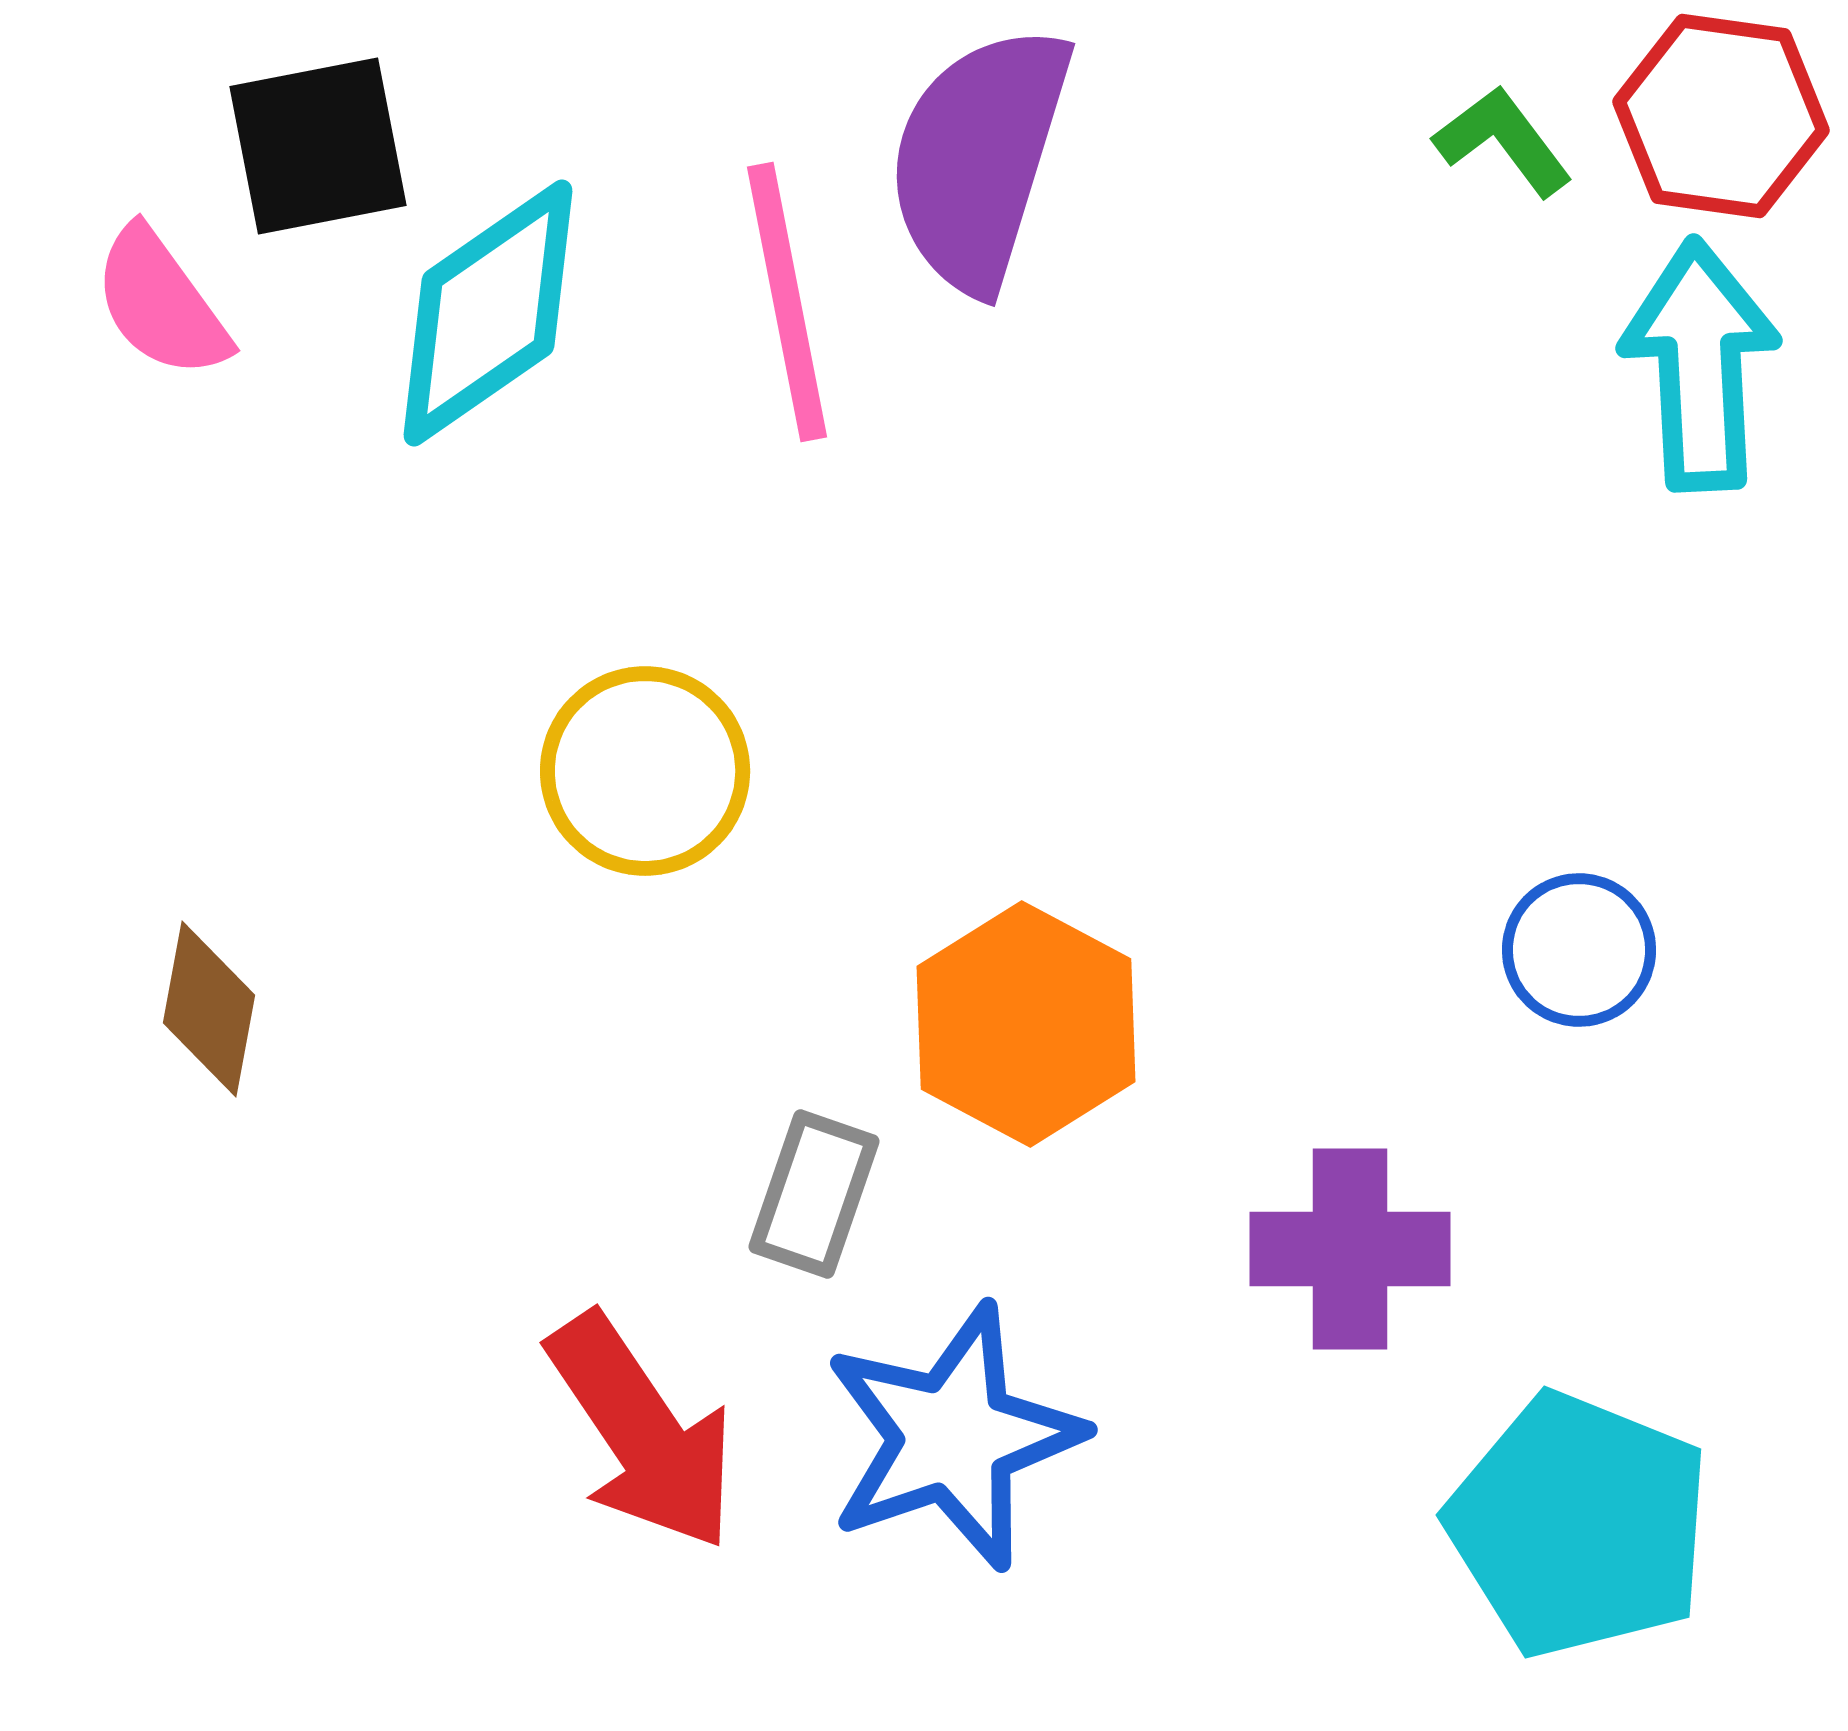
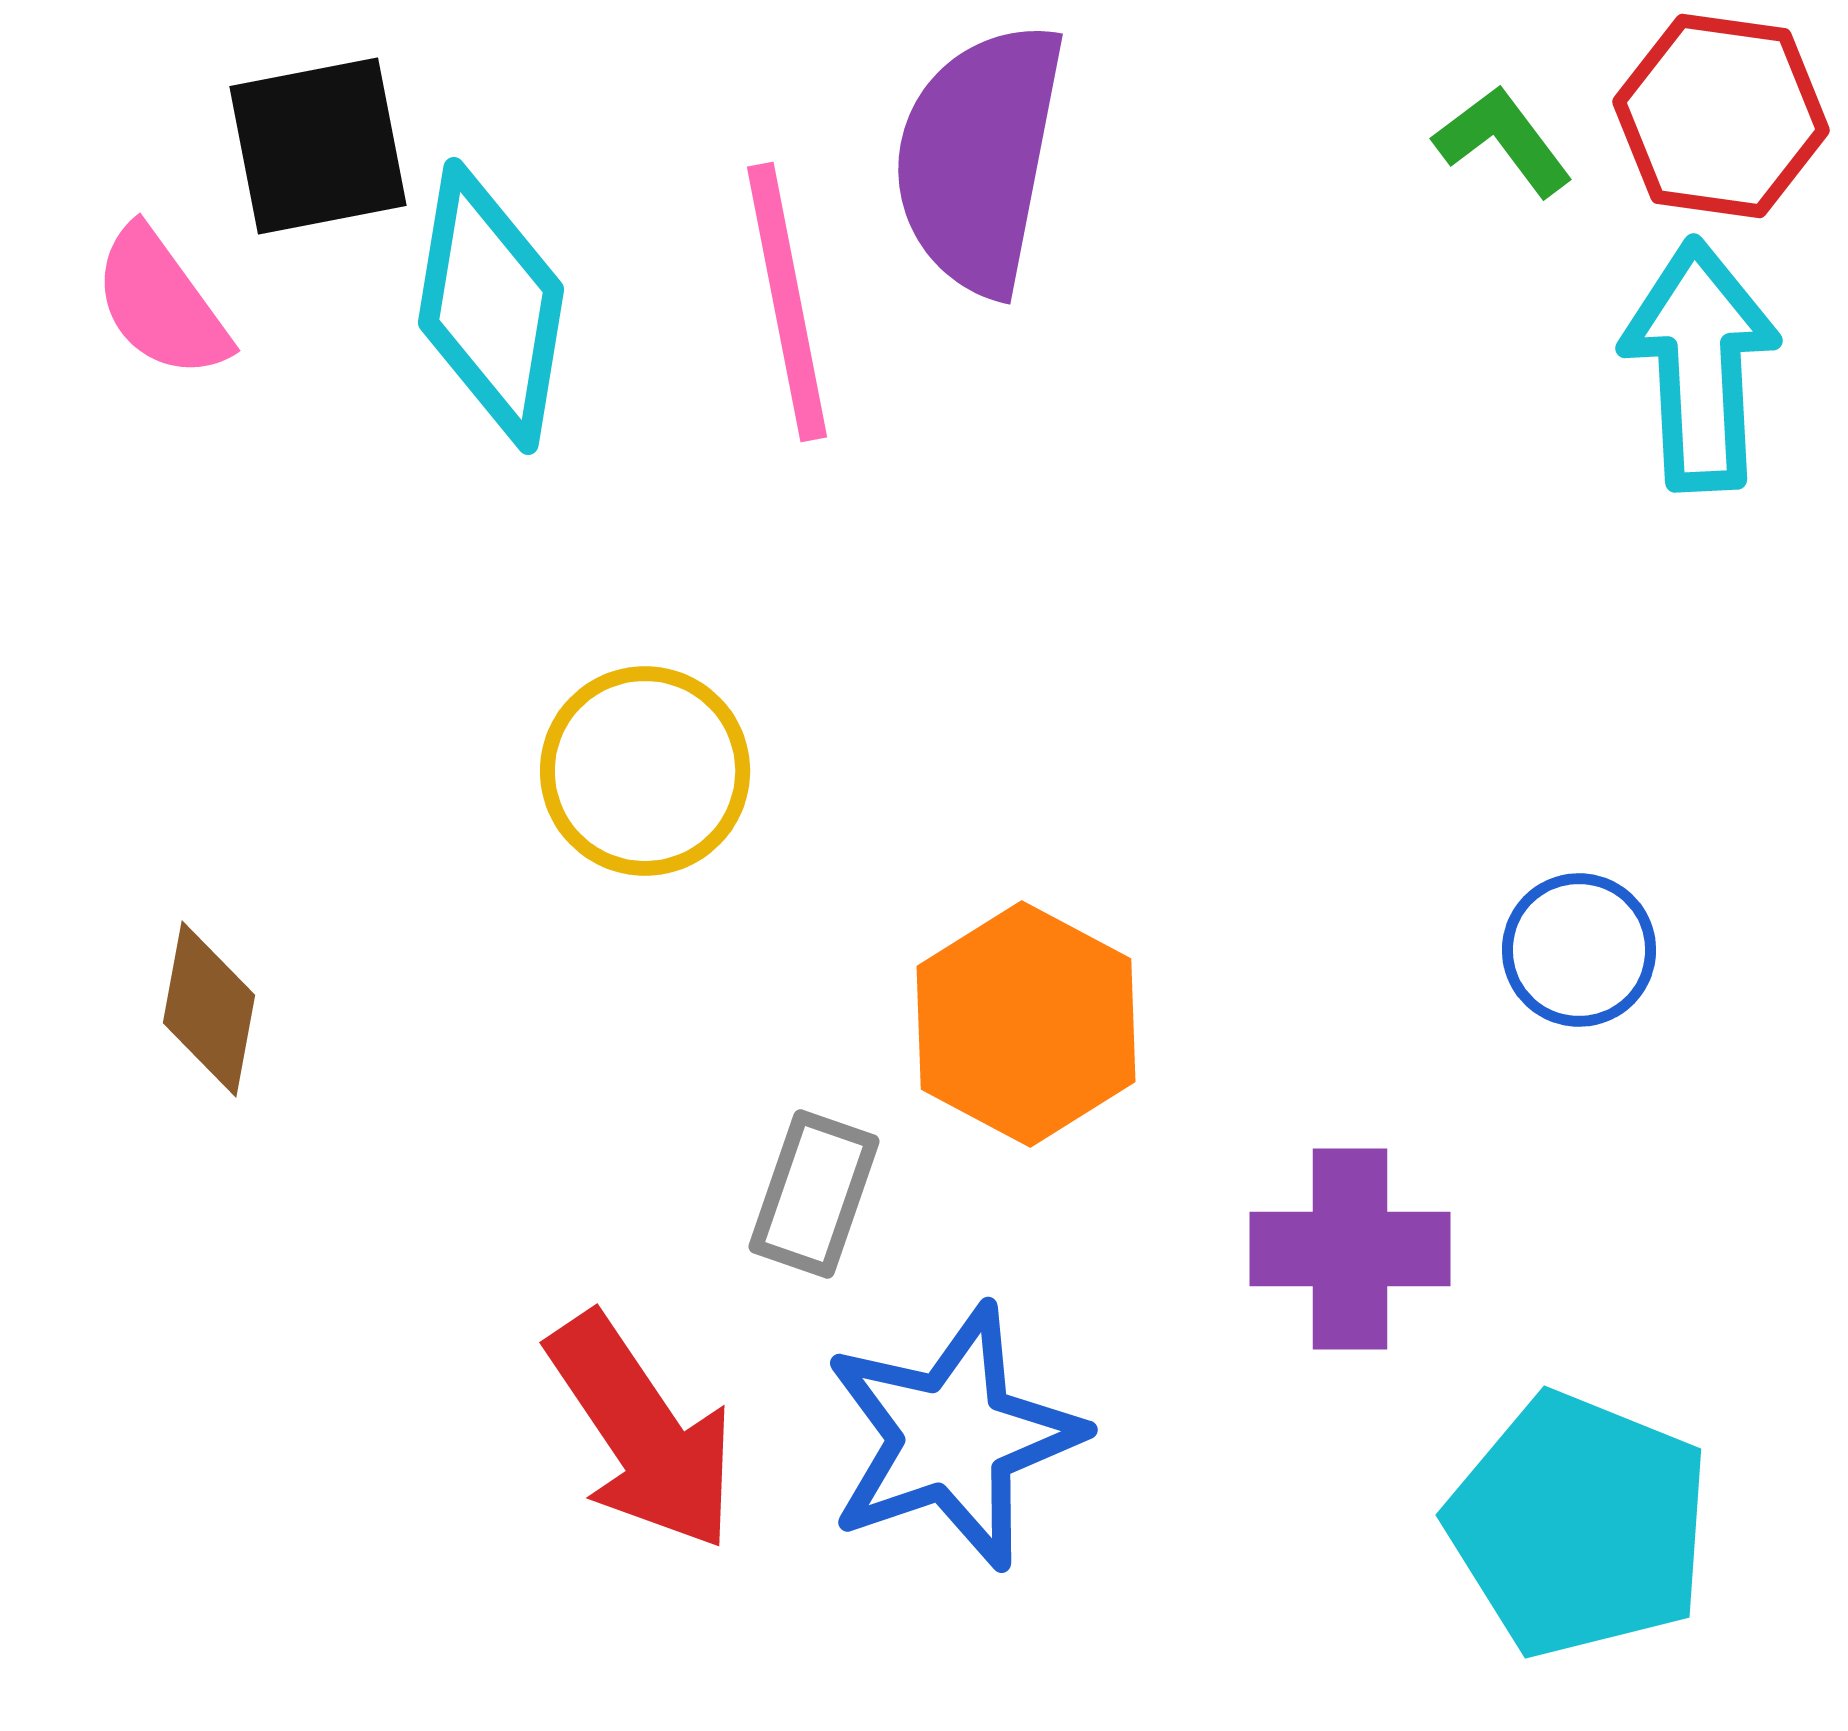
purple semicircle: rotated 6 degrees counterclockwise
cyan diamond: moved 3 px right, 7 px up; rotated 46 degrees counterclockwise
